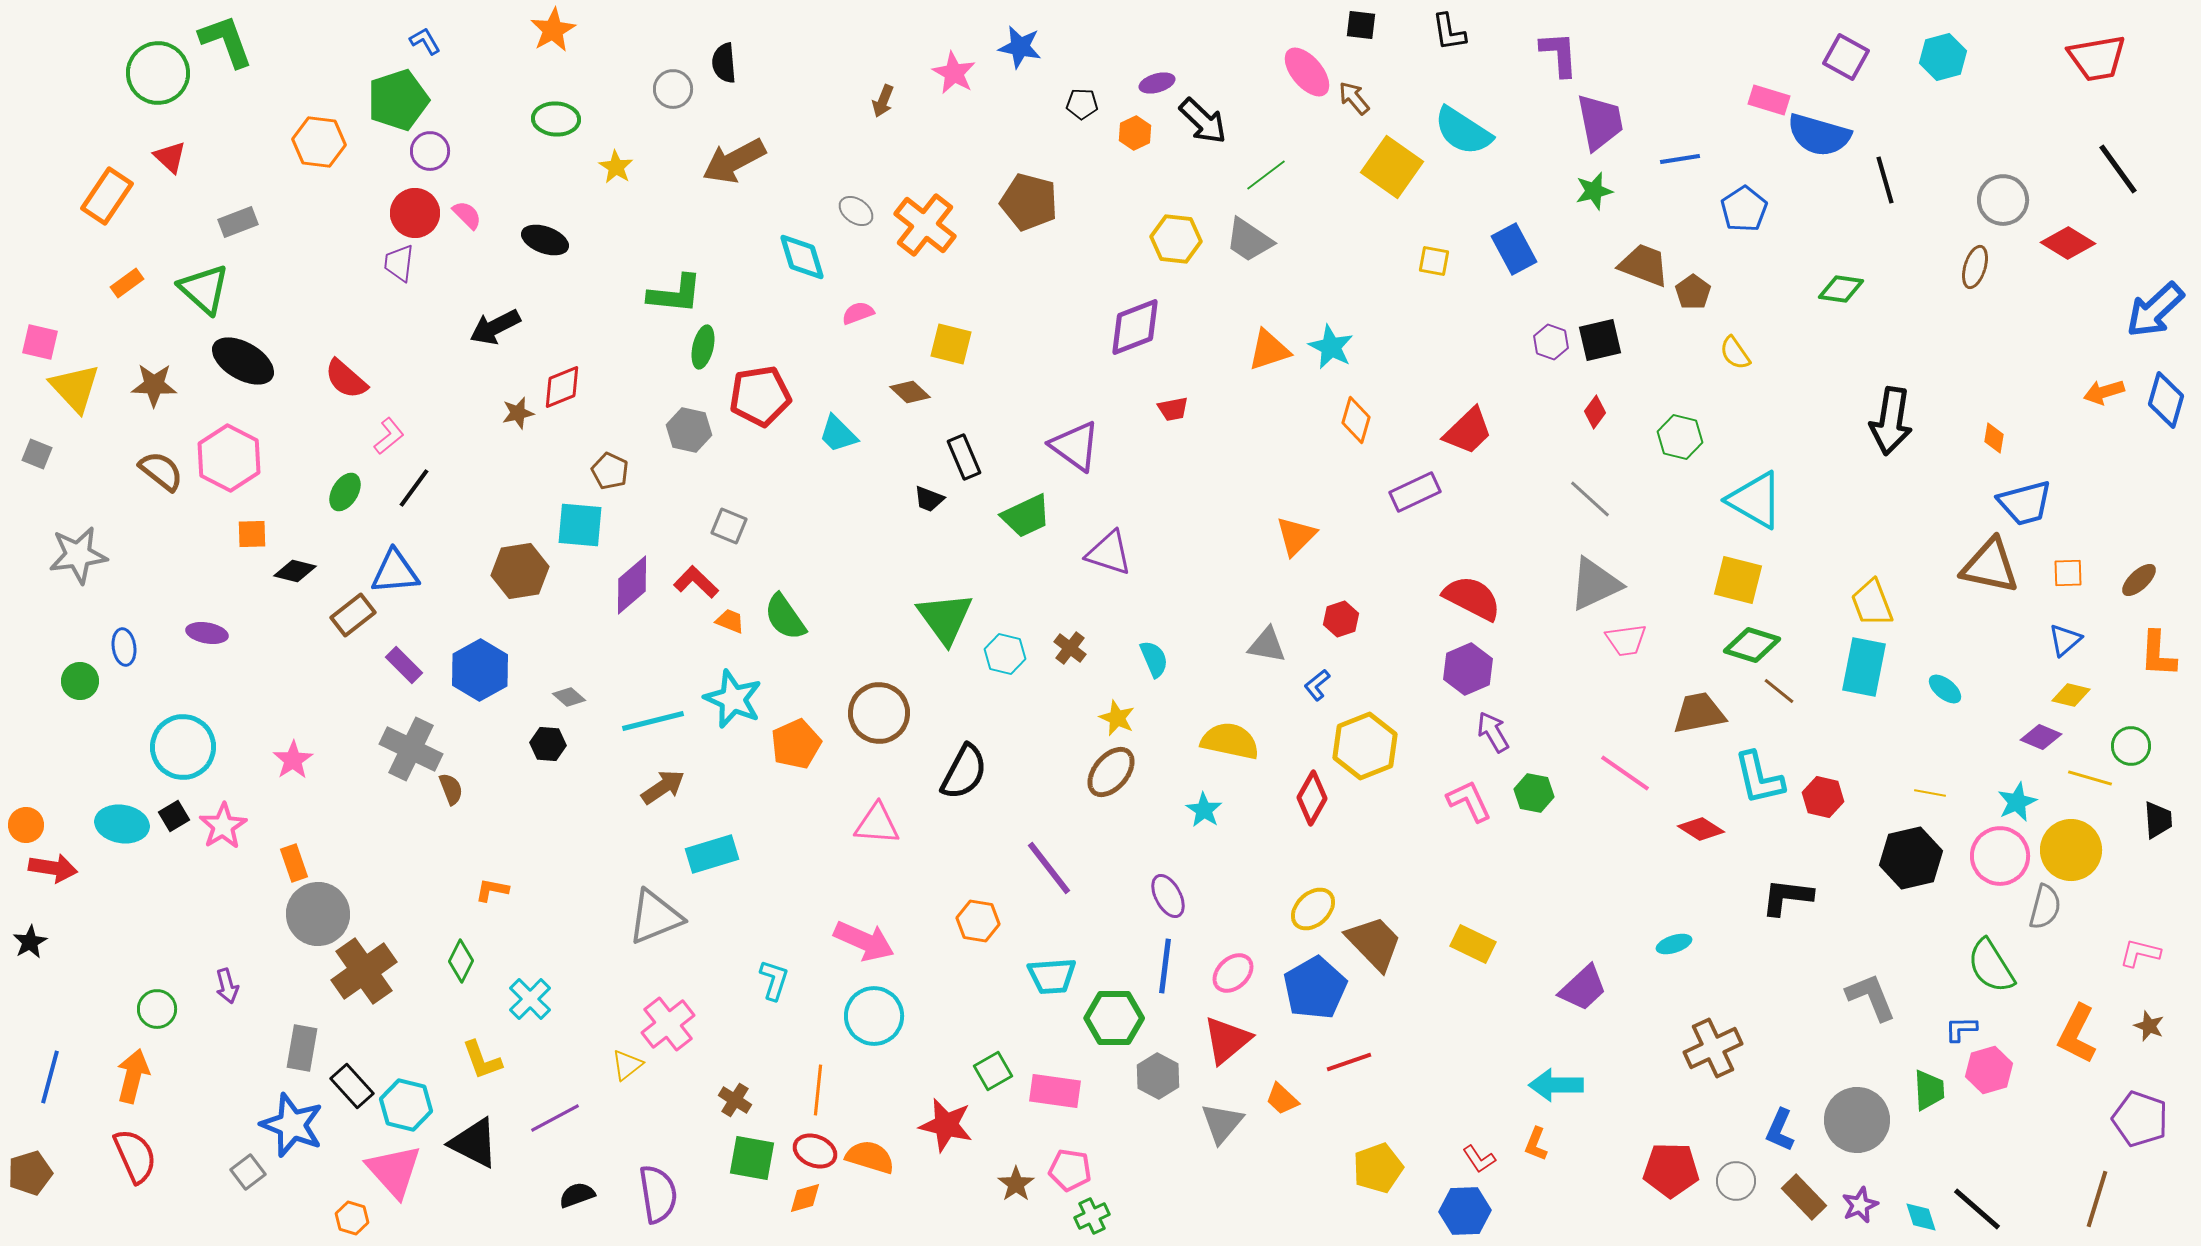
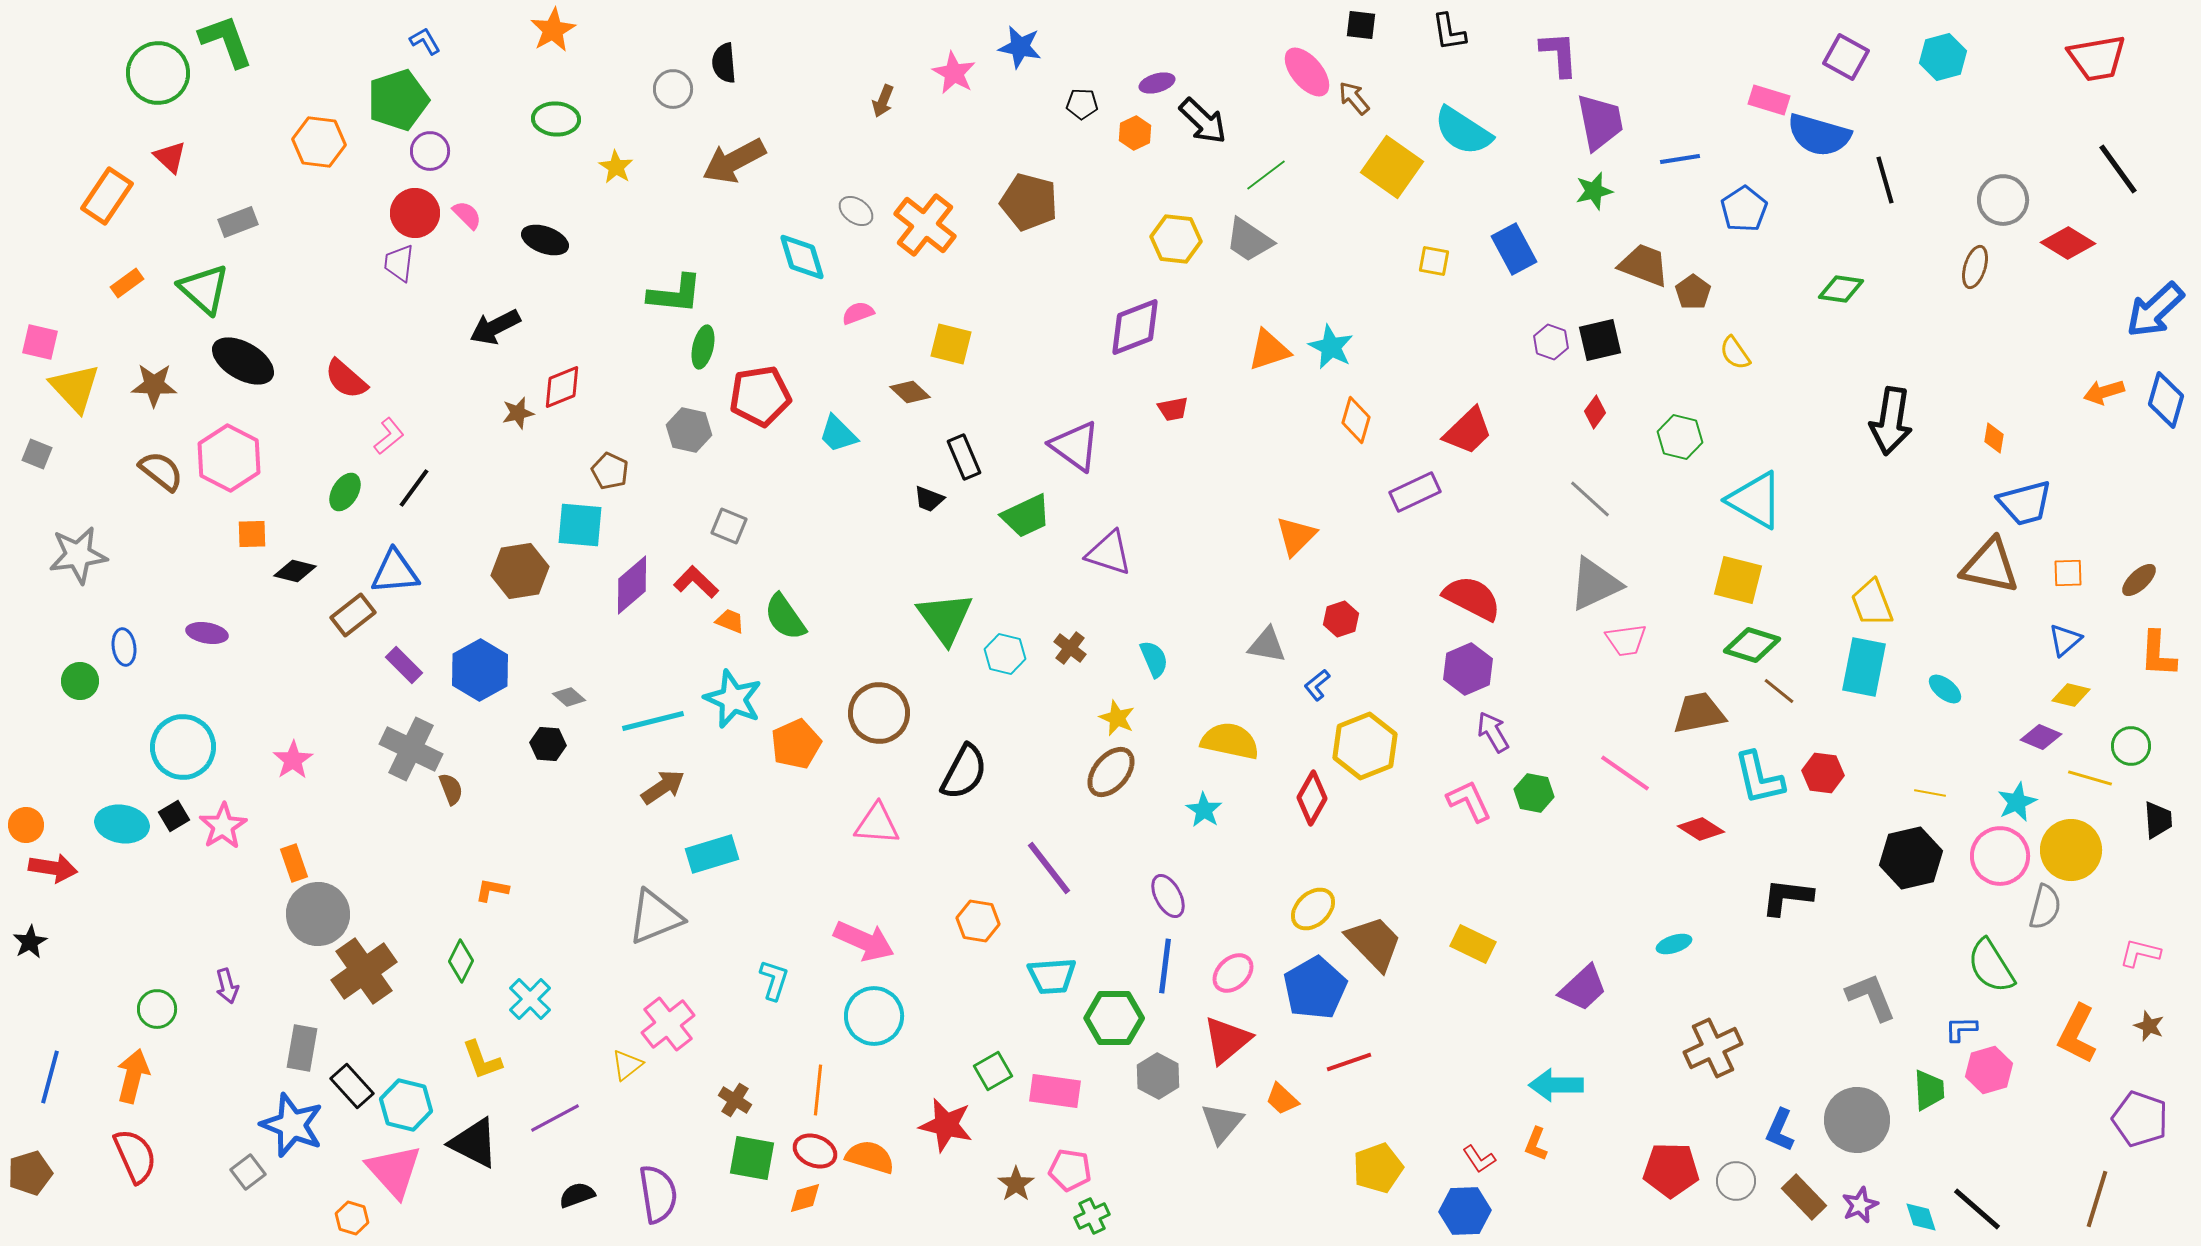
red hexagon at (1823, 797): moved 24 px up; rotated 6 degrees counterclockwise
